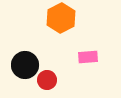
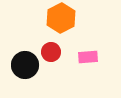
red circle: moved 4 px right, 28 px up
